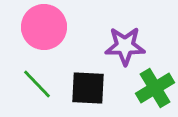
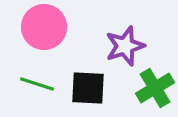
purple star: rotated 18 degrees counterclockwise
green line: rotated 28 degrees counterclockwise
